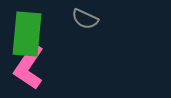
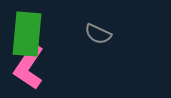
gray semicircle: moved 13 px right, 15 px down
